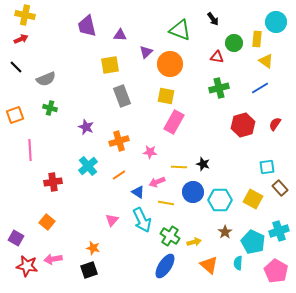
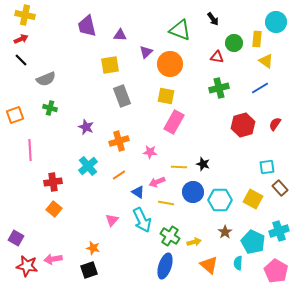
black line at (16, 67): moved 5 px right, 7 px up
orange square at (47, 222): moved 7 px right, 13 px up
blue ellipse at (165, 266): rotated 15 degrees counterclockwise
